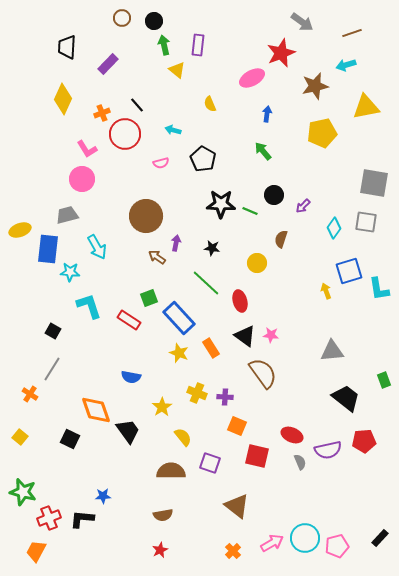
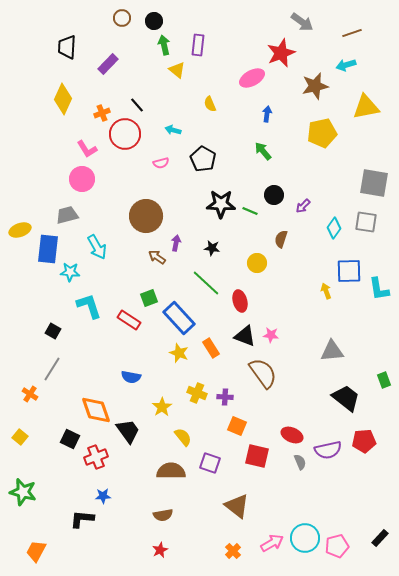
blue square at (349, 271): rotated 16 degrees clockwise
black triangle at (245, 336): rotated 15 degrees counterclockwise
red cross at (49, 518): moved 47 px right, 61 px up
